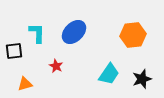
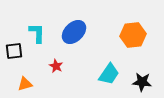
black star: moved 3 px down; rotated 24 degrees clockwise
